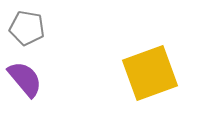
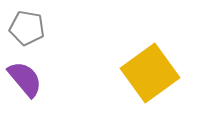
yellow square: rotated 16 degrees counterclockwise
